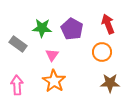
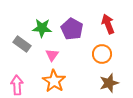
gray rectangle: moved 4 px right
orange circle: moved 2 px down
brown star: moved 1 px left; rotated 18 degrees counterclockwise
